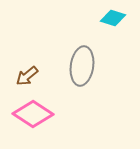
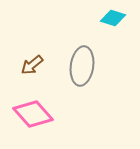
brown arrow: moved 5 px right, 11 px up
pink diamond: rotated 15 degrees clockwise
